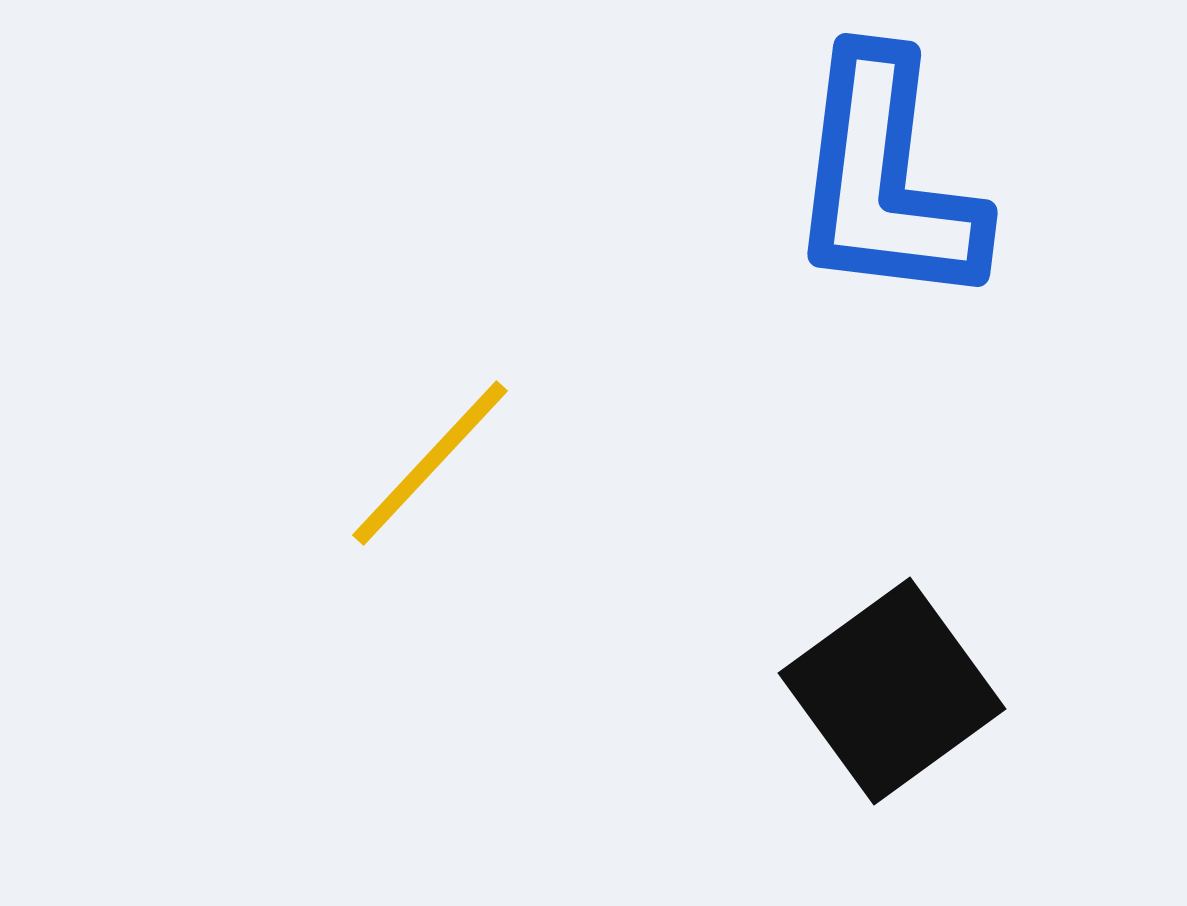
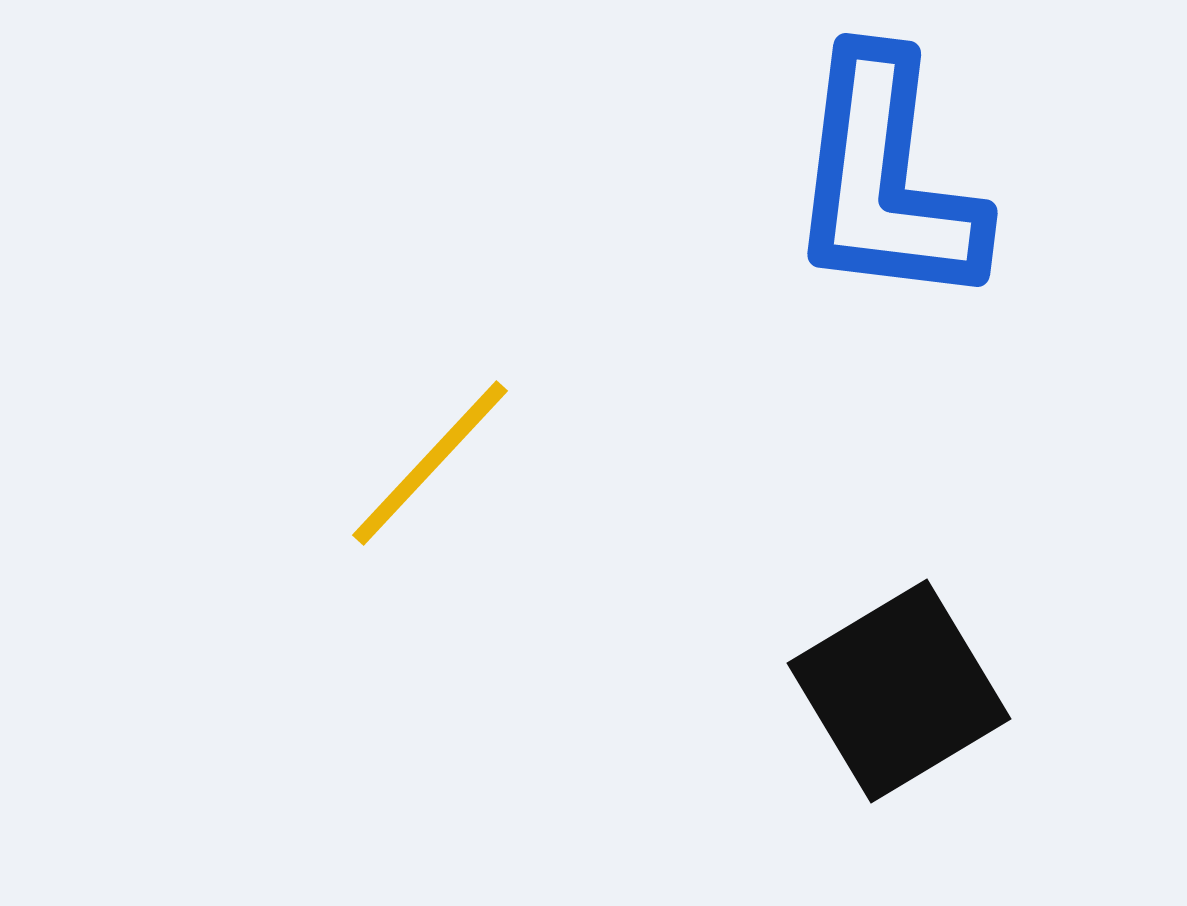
black square: moved 7 px right; rotated 5 degrees clockwise
